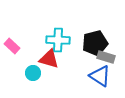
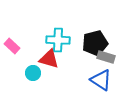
blue triangle: moved 1 px right, 4 px down
